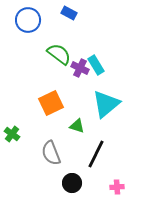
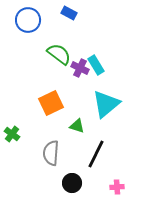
gray semicircle: rotated 25 degrees clockwise
